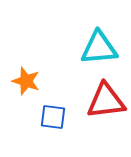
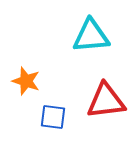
cyan triangle: moved 8 px left, 12 px up
